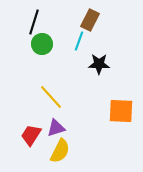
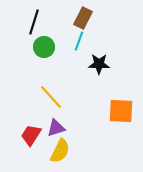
brown rectangle: moved 7 px left, 2 px up
green circle: moved 2 px right, 3 px down
